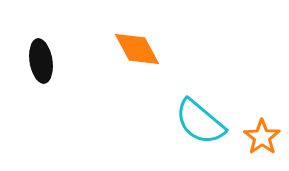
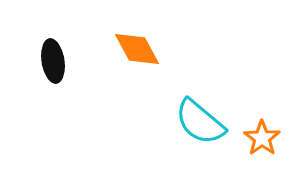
black ellipse: moved 12 px right
orange star: moved 1 px down
